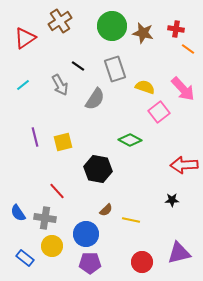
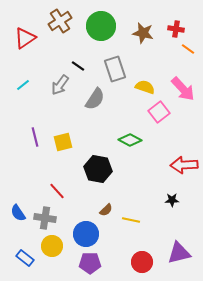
green circle: moved 11 px left
gray arrow: rotated 65 degrees clockwise
